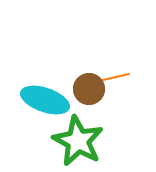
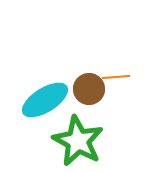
orange line: rotated 8 degrees clockwise
cyan ellipse: rotated 51 degrees counterclockwise
